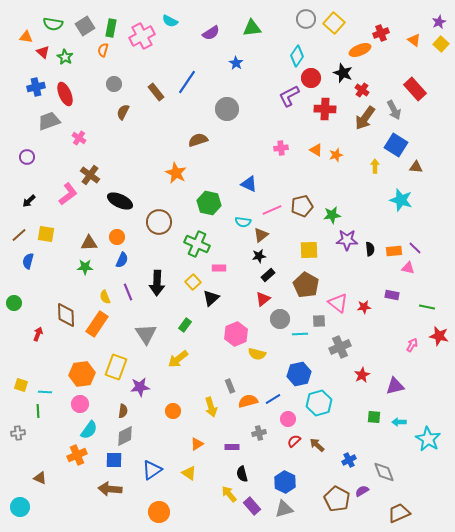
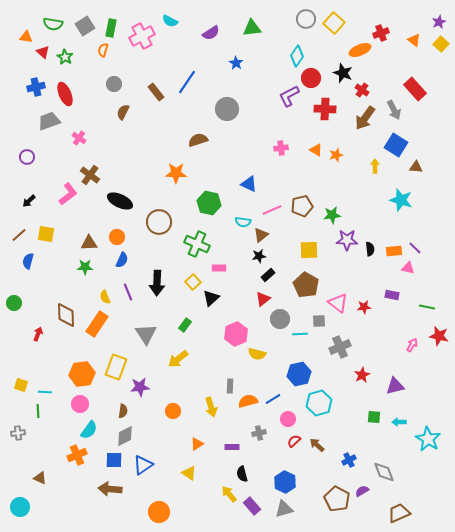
orange star at (176, 173): rotated 25 degrees counterclockwise
gray rectangle at (230, 386): rotated 24 degrees clockwise
blue triangle at (152, 470): moved 9 px left, 5 px up
